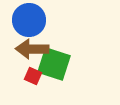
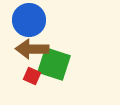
red square: moved 1 px left
